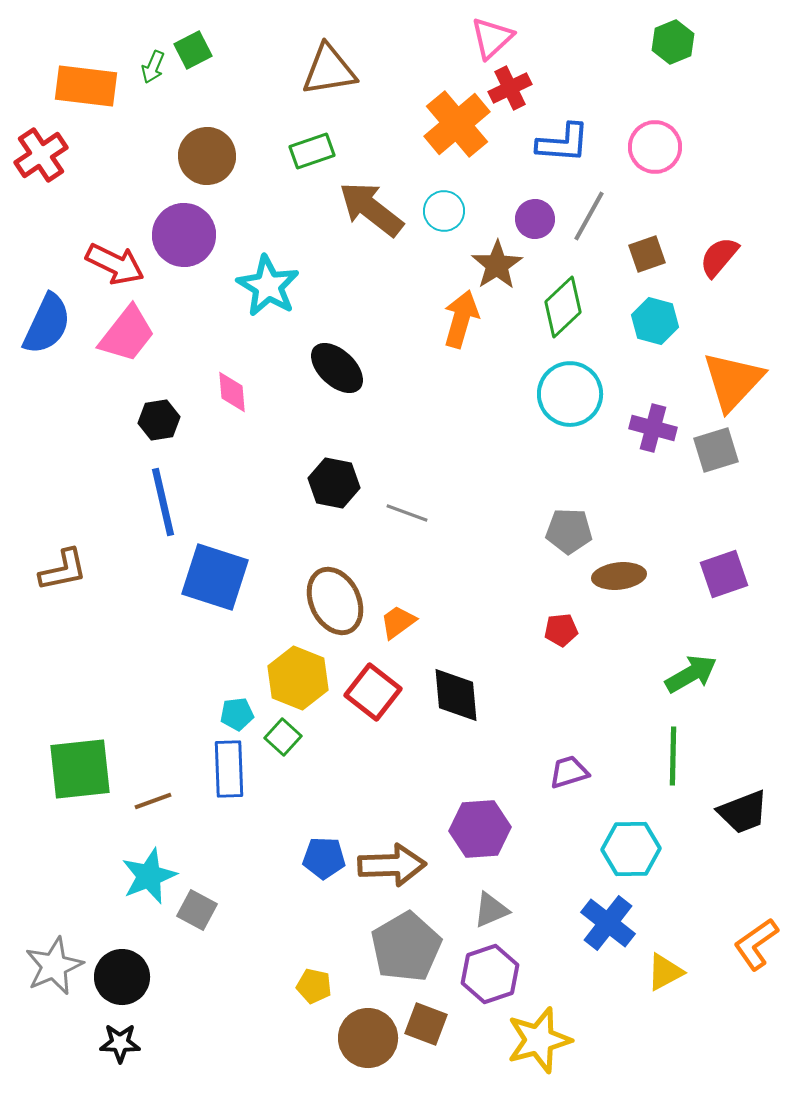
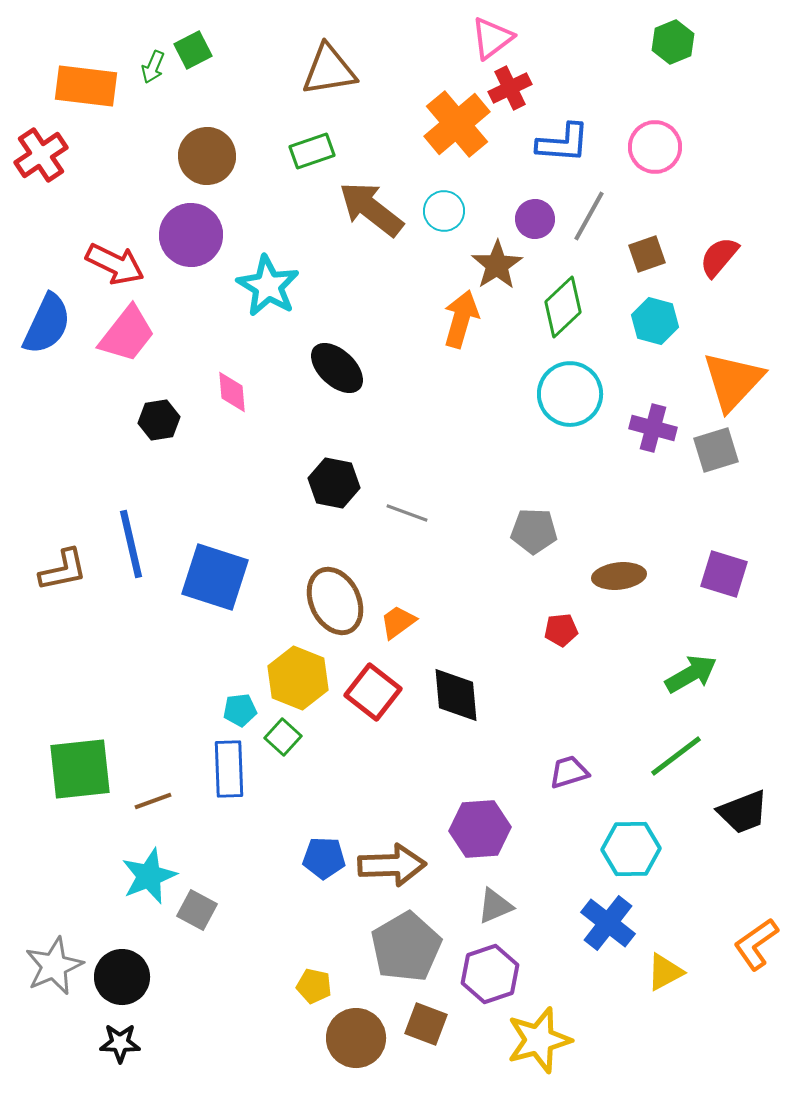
pink triangle at (492, 38): rotated 6 degrees clockwise
purple circle at (184, 235): moved 7 px right
blue line at (163, 502): moved 32 px left, 42 px down
gray pentagon at (569, 531): moved 35 px left
purple square at (724, 574): rotated 36 degrees clockwise
cyan pentagon at (237, 714): moved 3 px right, 4 px up
green line at (673, 756): moved 3 px right; rotated 52 degrees clockwise
gray triangle at (491, 910): moved 4 px right, 4 px up
brown circle at (368, 1038): moved 12 px left
